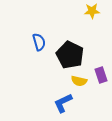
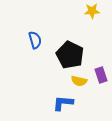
blue semicircle: moved 4 px left, 2 px up
blue L-shape: rotated 30 degrees clockwise
